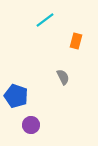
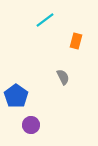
blue pentagon: rotated 15 degrees clockwise
